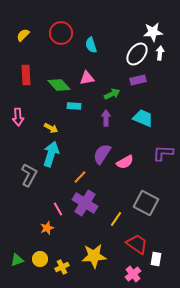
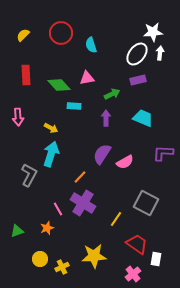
purple cross: moved 2 px left
green triangle: moved 29 px up
